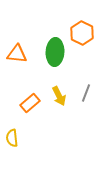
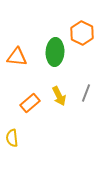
orange triangle: moved 3 px down
